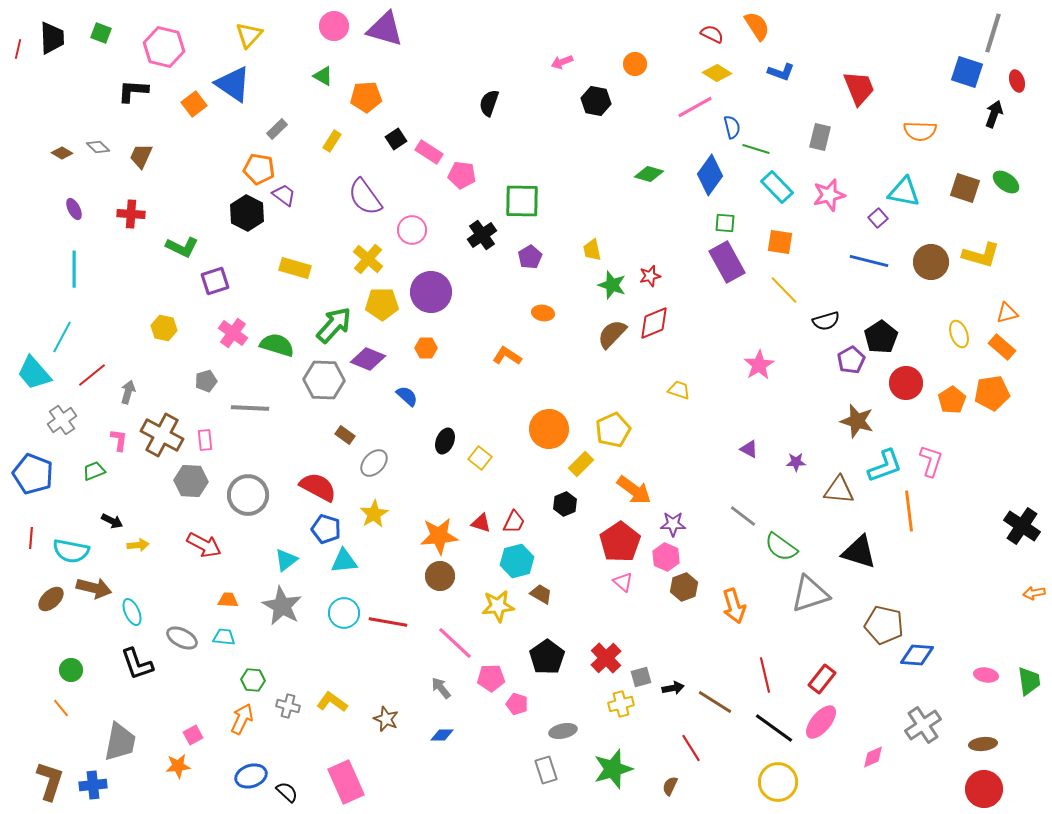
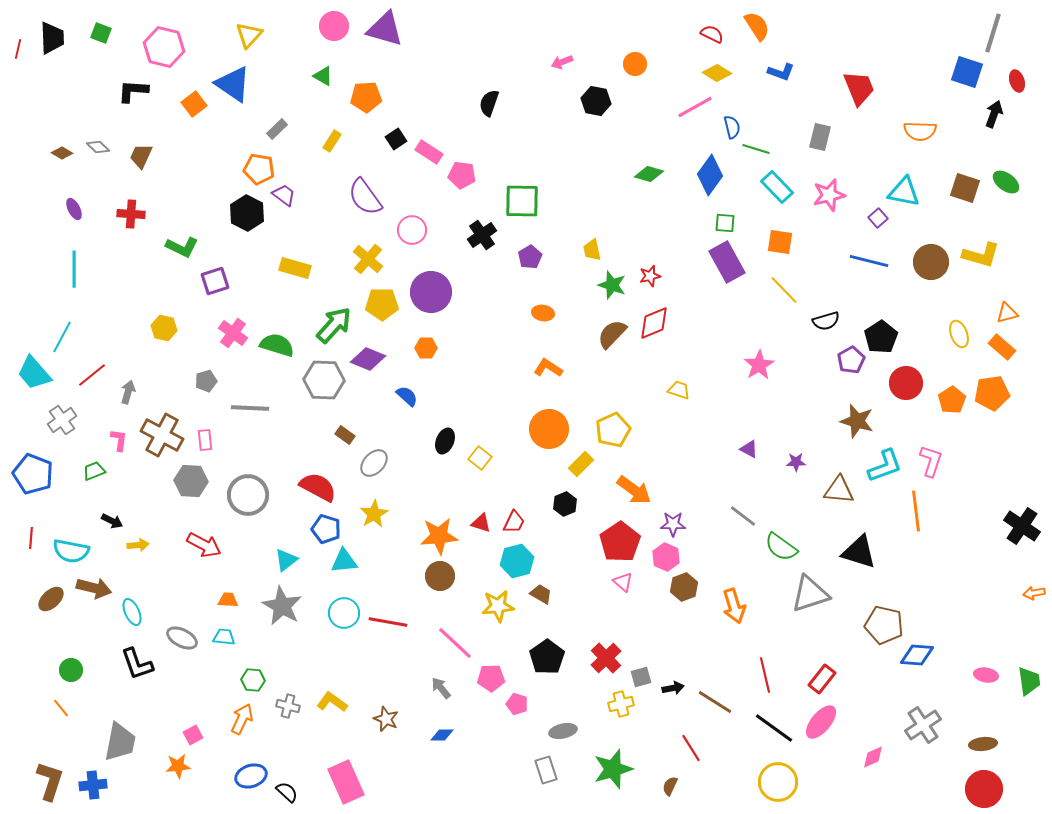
orange L-shape at (507, 356): moved 41 px right, 12 px down
orange line at (909, 511): moved 7 px right
